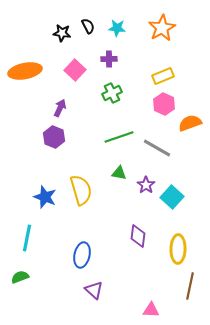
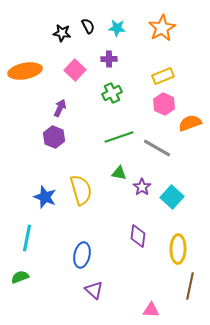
purple star: moved 4 px left, 2 px down
